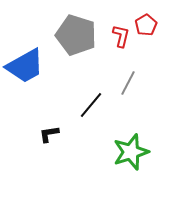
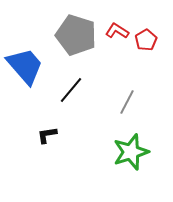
red pentagon: moved 15 px down
red L-shape: moved 4 px left, 5 px up; rotated 70 degrees counterclockwise
blue trapezoid: rotated 102 degrees counterclockwise
gray line: moved 1 px left, 19 px down
black line: moved 20 px left, 15 px up
black L-shape: moved 2 px left, 1 px down
